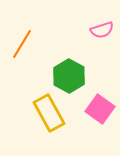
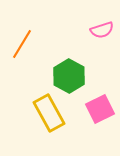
pink square: rotated 28 degrees clockwise
